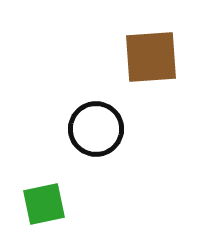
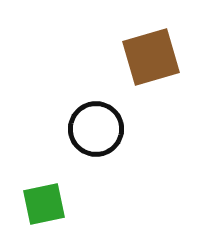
brown square: rotated 12 degrees counterclockwise
